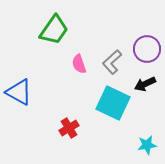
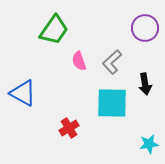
purple circle: moved 2 px left, 21 px up
pink semicircle: moved 3 px up
black arrow: rotated 75 degrees counterclockwise
blue triangle: moved 4 px right, 1 px down
cyan square: moved 1 px left; rotated 24 degrees counterclockwise
cyan star: moved 2 px right, 1 px up
